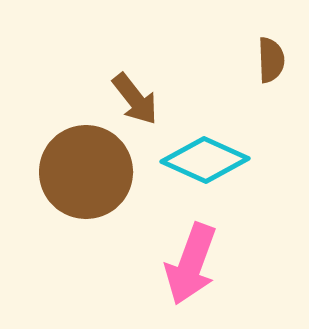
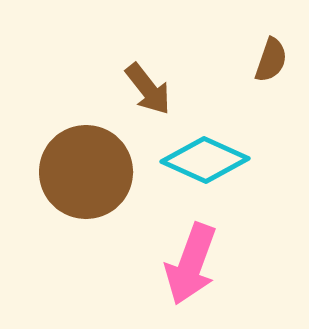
brown semicircle: rotated 21 degrees clockwise
brown arrow: moved 13 px right, 10 px up
